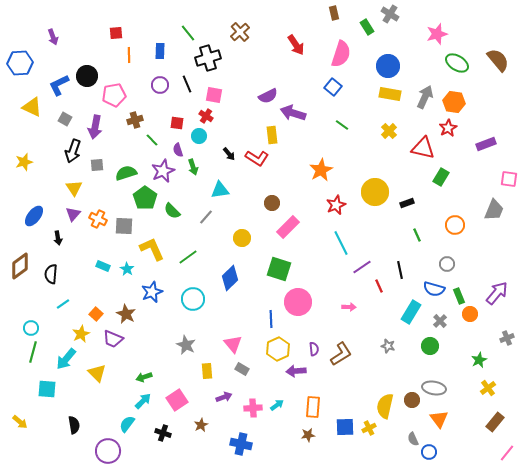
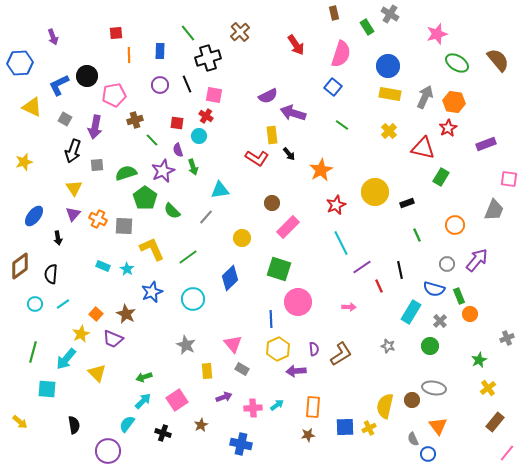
black arrow at (229, 154): moved 60 px right
purple arrow at (497, 293): moved 20 px left, 33 px up
cyan circle at (31, 328): moved 4 px right, 24 px up
orange triangle at (439, 419): moved 1 px left, 7 px down
blue circle at (429, 452): moved 1 px left, 2 px down
